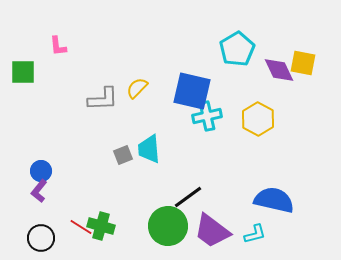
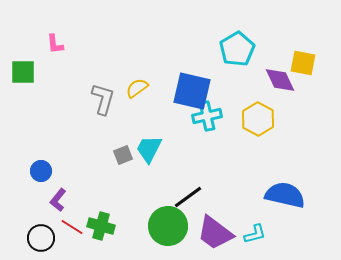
pink L-shape: moved 3 px left, 2 px up
purple diamond: moved 1 px right, 10 px down
yellow semicircle: rotated 10 degrees clockwise
gray L-shape: rotated 72 degrees counterclockwise
cyan trapezoid: rotated 32 degrees clockwise
purple L-shape: moved 19 px right, 9 px down
blue semicircle: moved 11 px right, 5 px up
red line: moved 9 px left
purple trapezoid: moved 3 px right, 2 px down
